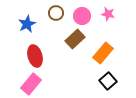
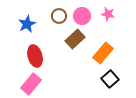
brown circle: moved 3 px right, 3 px down
black square: moved 2 px right, 2 px up
